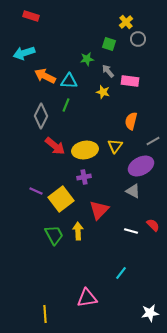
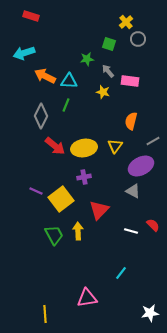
yellow ellipse: moved 1 px left, 2 px up
